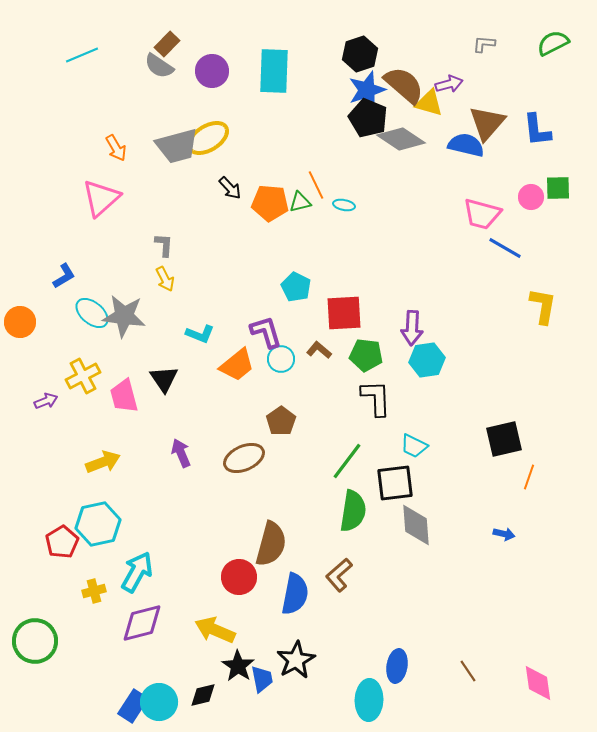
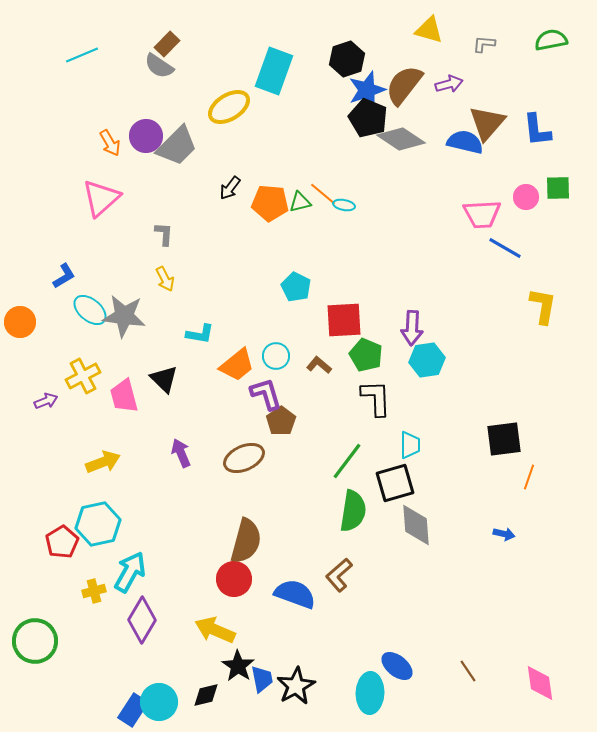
green semicircle at (553, 43): moved 2 px left, 3 px up; rotated 16 degrees clockwise
black hexagon at (360, 54): moved 13 px left, 5 px down
purple circle at (212, 71): moved 66 px left, 65 px down
cyan rectangle at (274, 71): rotated 18 degrees clockwise
brown semicircle at (404, 85): rotated 93 degrees counterclockwise
yellow triangle at (429, 103): moved 73 px up
yellow ellipse at (208, 138): moved 21 px right, 31 px up
blue semicircle at (466, 145): moved 1 px left, 3 px up
gray trapezoid at (177, 146): rotated 30 degrees counterclockwise
orange arrow at (116, 148): moved 6 px left, 5 px up
orange line at (316, 185): moved 7 px right, 9 px down; rotated 24 degrees counterclockwise
black arrow at (230, 188): rotated 80 degrees clockwise
pink circle at (531, 197): moved 5 px left
pink trapezoid at (482, 214): rotated 18 degrees counterclockwise
gray L-shape at (164, 245): moved 11 px up
cyan ellipse at (92, 313): moved 2 px left, 3 px up
red square at (344, 313): moved 7 px down
purple L-shape at (266, 332): moved 62 px down
cyan L-shape at (200, 334): rotated 12 degrees counterclockwise
brown L-shape at (319, 350): moved 15 px down
green pentagon at (366, 355): rotated 16 degrees clockwise
cyan circle at (281, 359): moved 5 px left, 3 px up
black triangle at (164, 379): rotated 12 degrees counterclockwise
black square at (504, 439): rotated 6 degrees clockwise
cyan trapezoid at (414, 446): moved 4 px left, 1 px up; rotated 116 degrees counterclockwise
black square at (395, 483): rotated 9 degrees counterclockwise
brown semicircle at (271, 544): moved 25 px left, 3 px up
cyan arrow at (137, 572): moved 7 px left
red circle at (239, 577): moved 5 px left, 2 px down
blue semicircle at (295, 594): rotated 81 degrees counterclockwise
purple diamond at (142, 623): moved 3 px up; rotated 45 degrees counterclockwise
black star at (296, 660): moved 26 px down
blue ellipse at (397, 666): rotated 60 degrees counterclockwise
pink diamond at (538, 683): moved 2 px right
black diamond at (203, 695): moved 3 px right
cyan ellipse at (369, 700): moved 1 px right, 7 px up
blue rectangle at (133, 706): moved 4 px down
